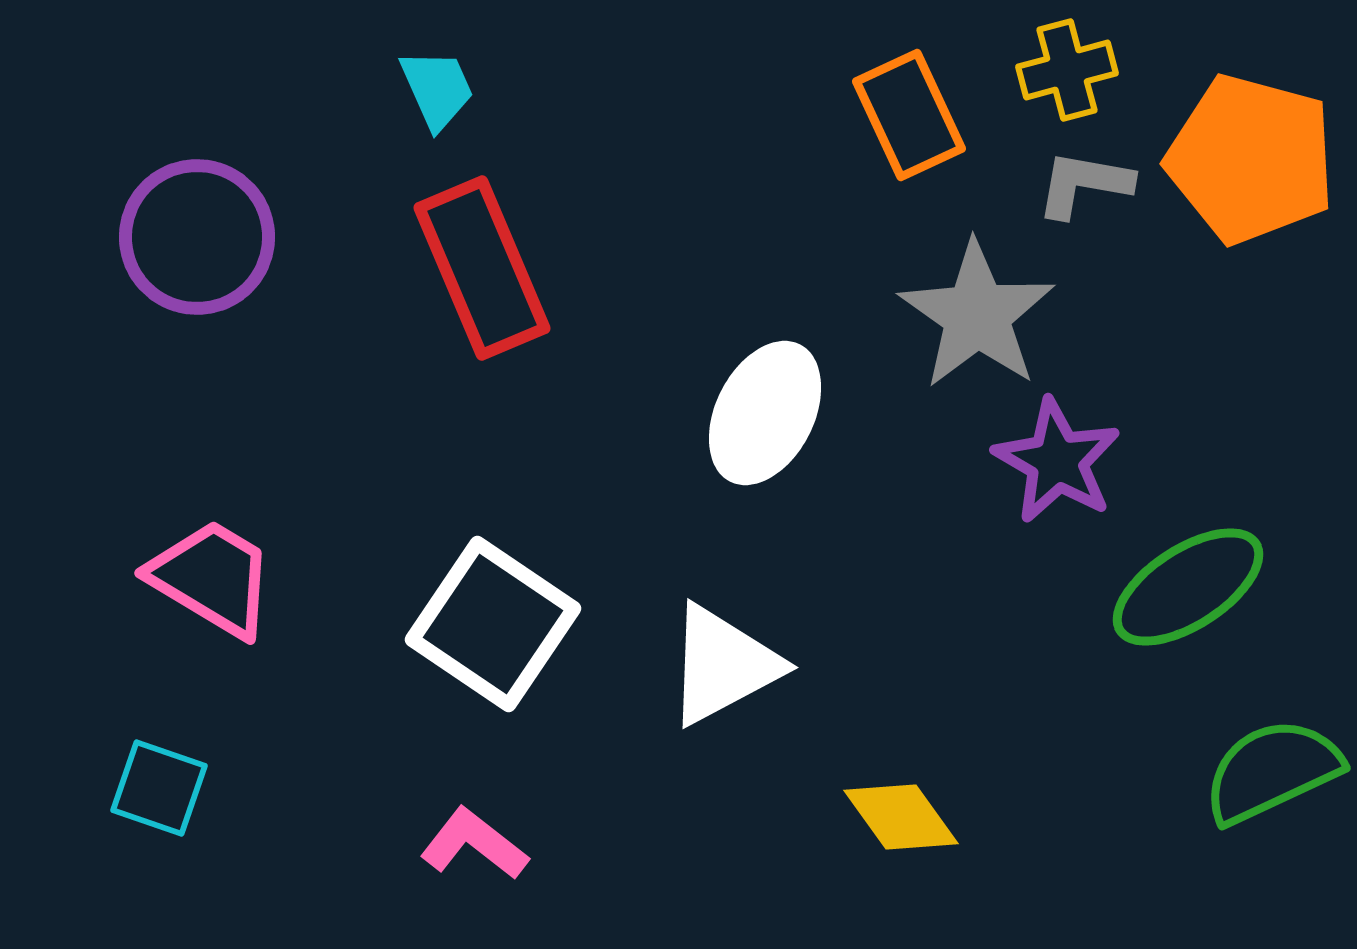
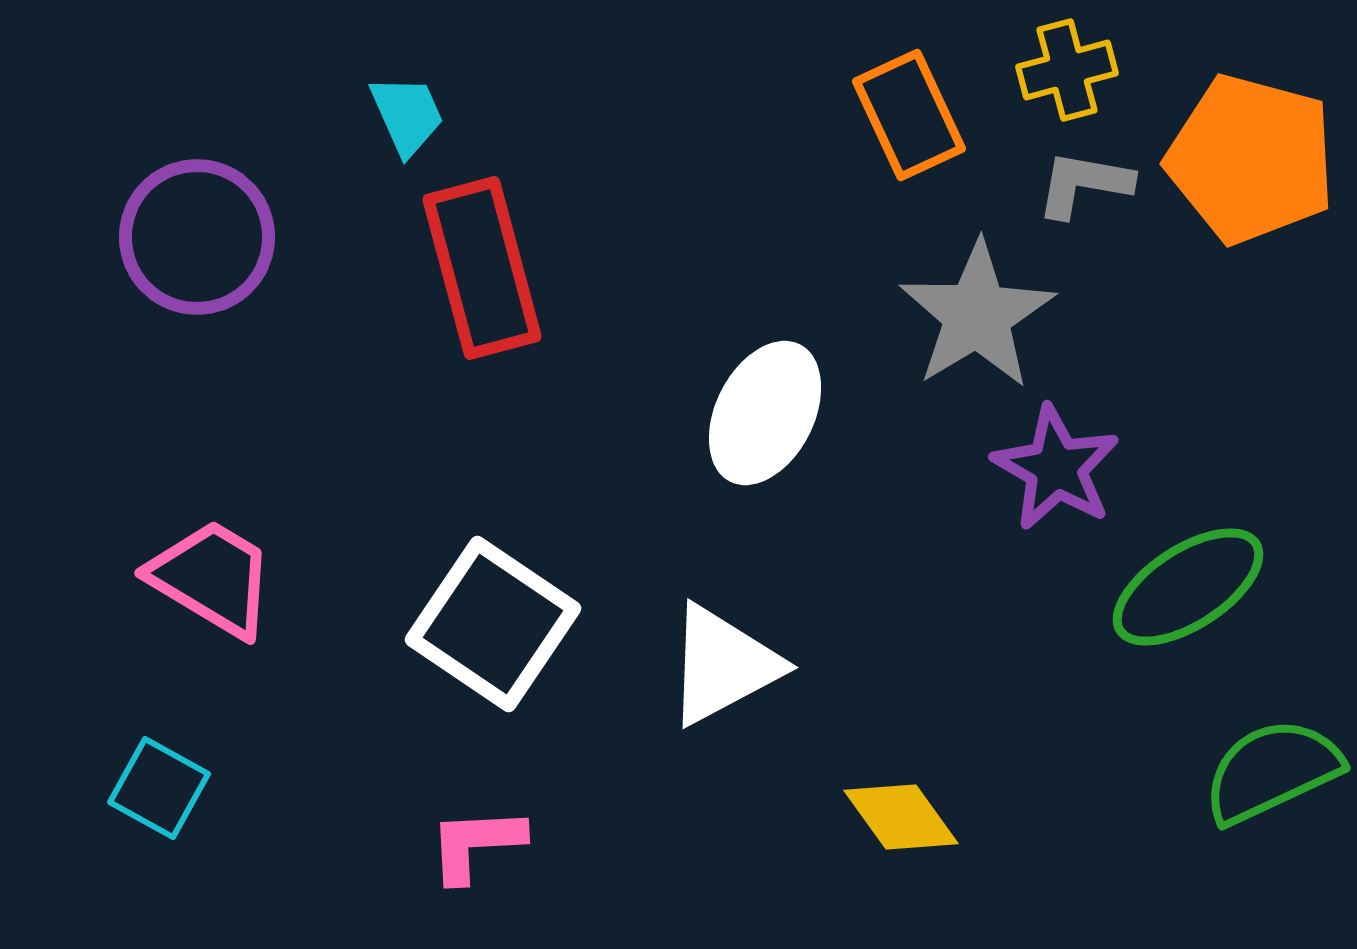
cyan trapezoid: moved 30 px left, 26 px down
red rectangle: rotated 8 degrees clockwise
gray star: rotated 6 degrees clockwise
purple star: moved 1 px left, 7 px down
cyan square: rotated 10 degrees clockwise
pink L-shape: moved 2 px right; rotated 41 degrees counterclockwise
